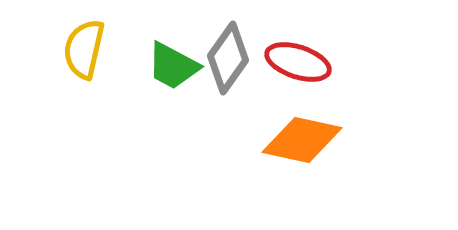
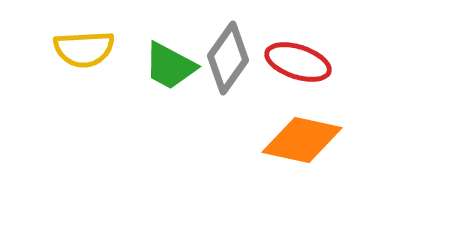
yellow semicircle: rotated 106 degrees counterclockwise
green trapezoid: moved 3 px left
